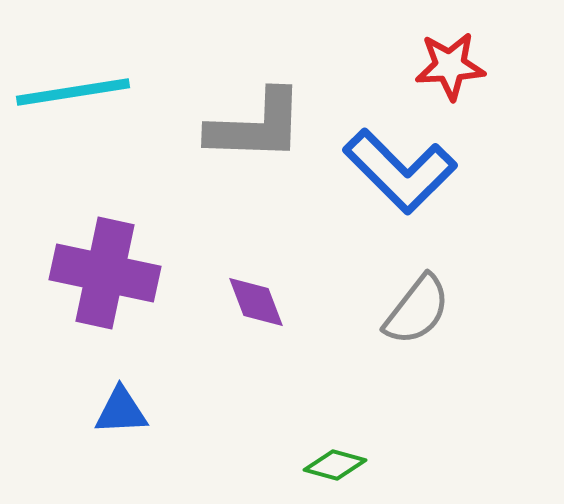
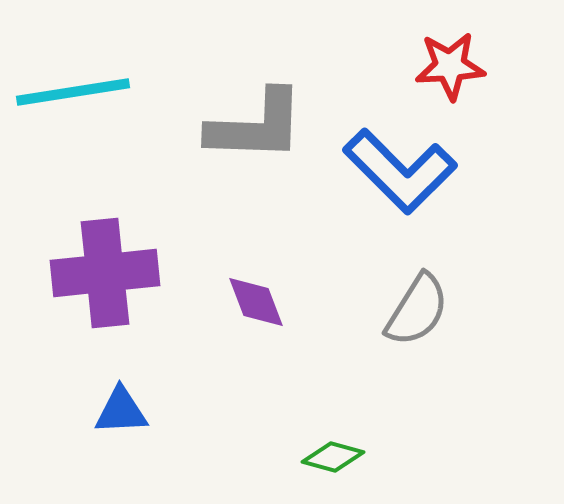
purple cross: rotated 18 degrees counterclockwise
gray semicircle: rotated 6 degrees counterclockwise
green diamond: moved 2 px left, 8 px up
